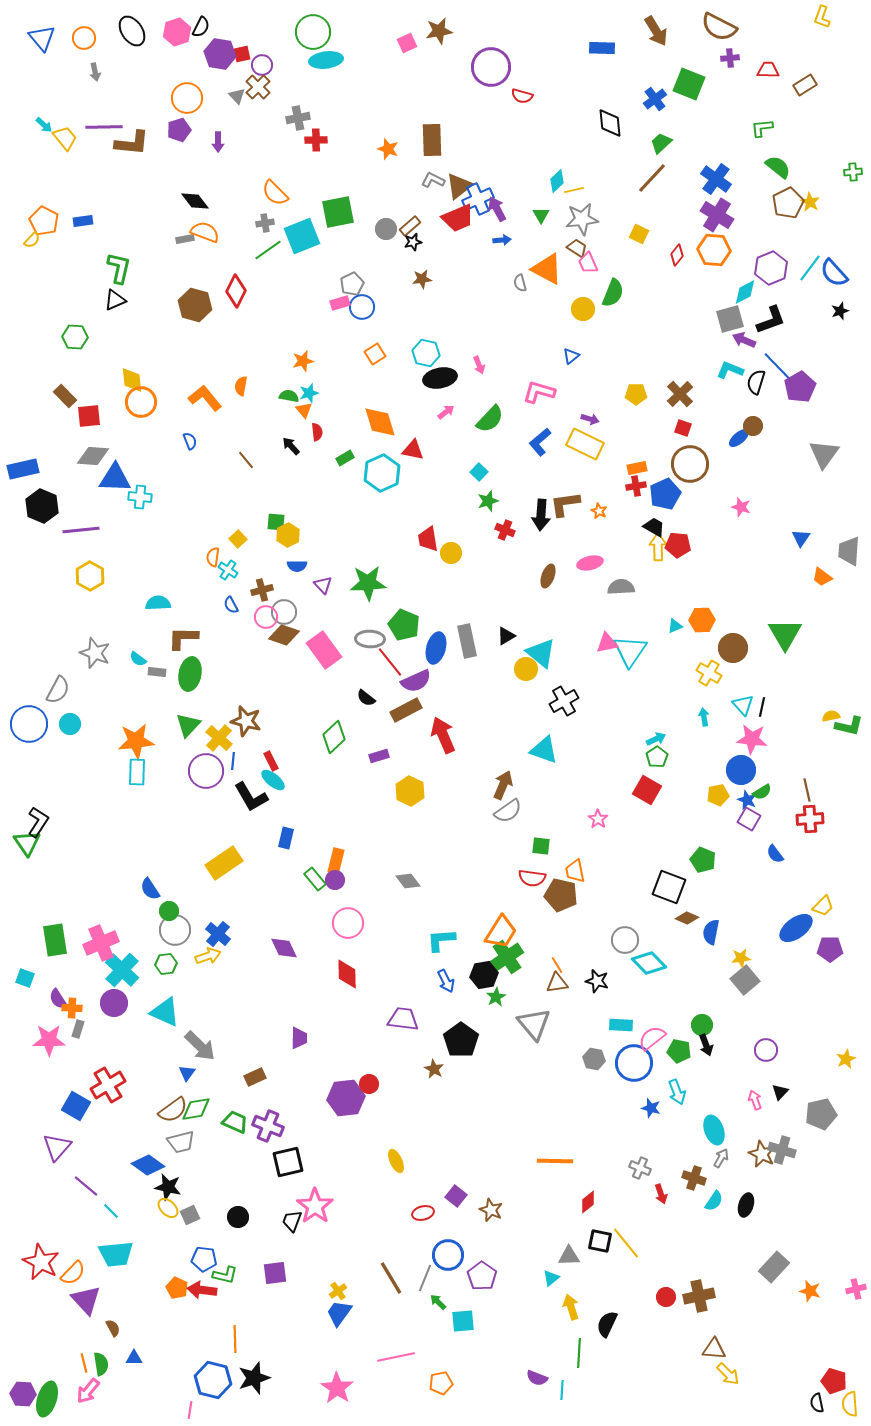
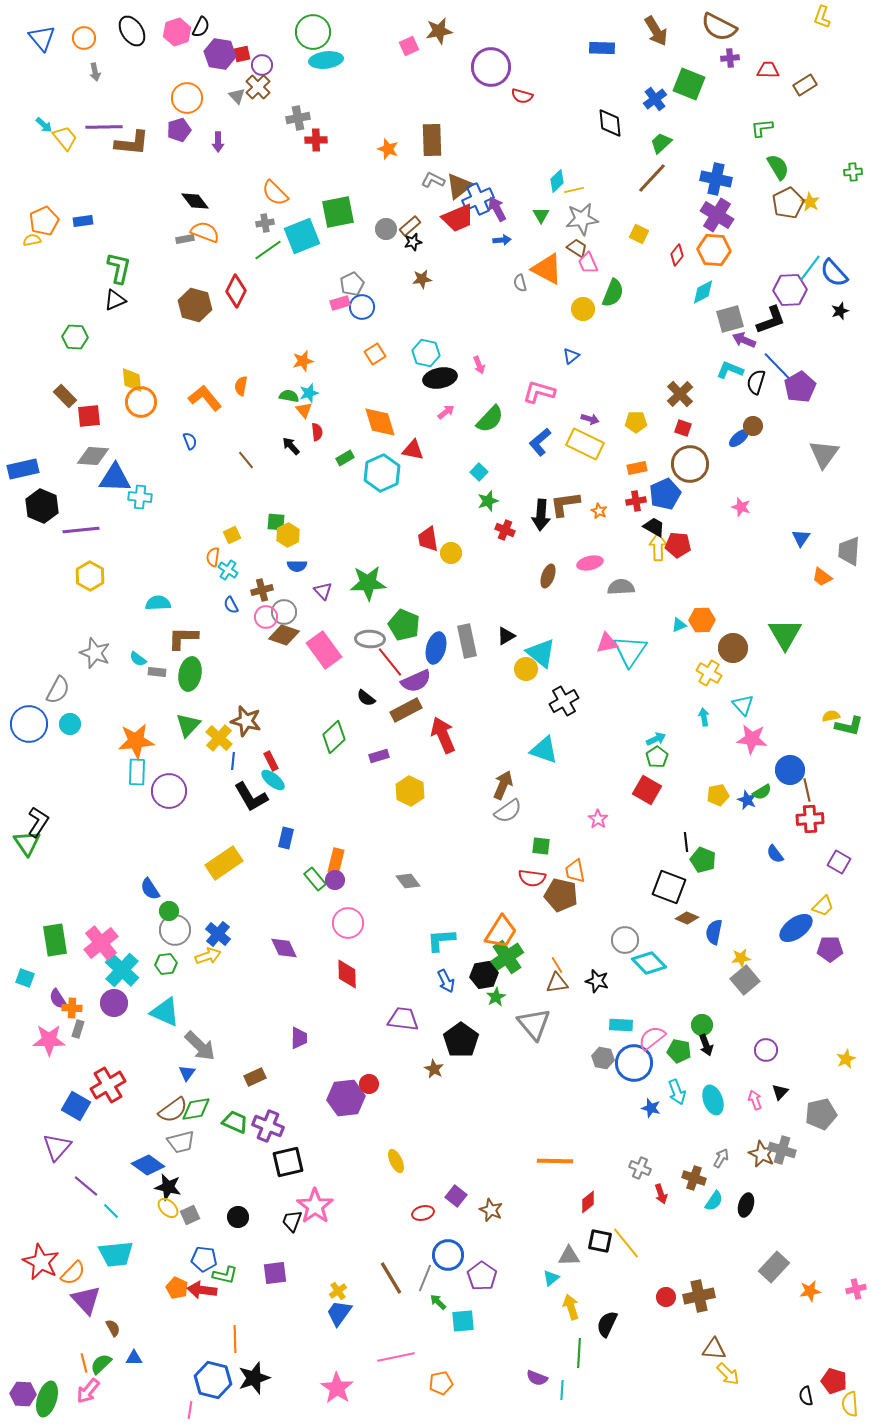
pink square at (407, 43): moved 2 px right, 3 px down
green semicircle at (778, 167): rotated 20 degrees clockwise
blue cross at (716, 179): rotated 24 degrees counterclockwise
orange pentagon at (44, 221): rotated 20 degrees clockwise
yellow semicircle at (32, 240): rotated 144 degrees counterclockwise
purple hexagon at (771, 268): moved 19 px right, 22 px down; rotated 20 degrees clockwise
cyan diamond at (745, 292): moved 42 px left
yellow pentagon at (636, 394): moved 28 px down
red cross at (636, 486): moved 15 px down
yellow square at (238, 539): moved 6 px left, 4 px up; rotated 18 degrees clockwise
purple triangle at (323, 585): moved 6 px down
cyan triangle at (675, 626): moved 4 px right, 1 px up
black line at (762, 707): moved 76 px left, 135 px down; rotated 18 degrees counterclockwise
blue circle at (741, 770): moved 49 px right
purple circle at (206, 771): moved 37 px left, 20 px down
purple square at (749, 819): moved 90 px right, 43 px down
blue semicircle at (711, 932): moved 3 px right
pink cross at (101, 943): rotated 16 degrees counterclockwise
gray hexagon at (594, 1059): moved 9 px right, 1 px up
cyan ellipse at (714, 1130): moved 1 px left, 30 px up
orange star at (810, 1291): rotated 25 degrees counterclockwise
green semicircle at (101, 1364): rotated 125 degrees counterclockwise
black semicircle at (817, 1403): moved 11 px left, 7 px up
